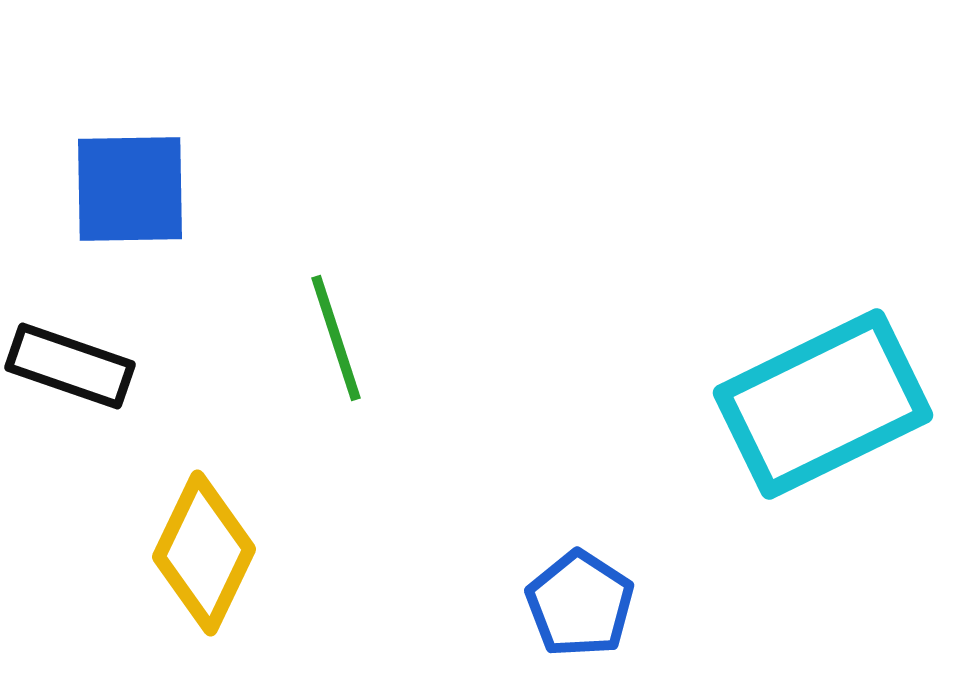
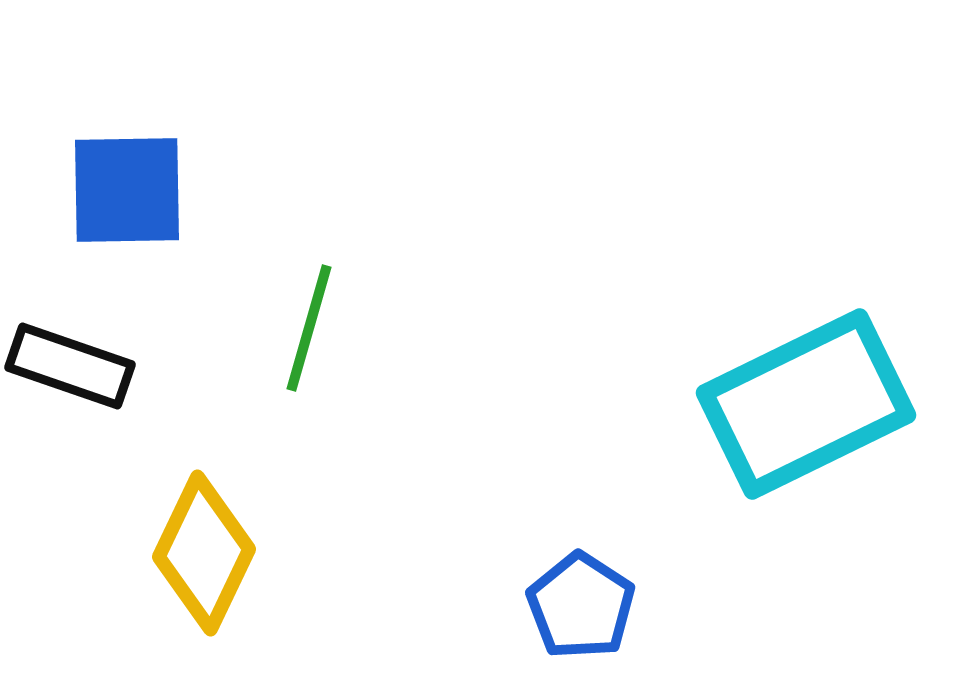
blue square: moved 3 px left, 1 px down
green line: moved 27 px left, 10 px up; rotated 34 degrees clockwise
cyan rectangle: moved 17 px left
blue pentagon: moved 1 px right, 2 px down
